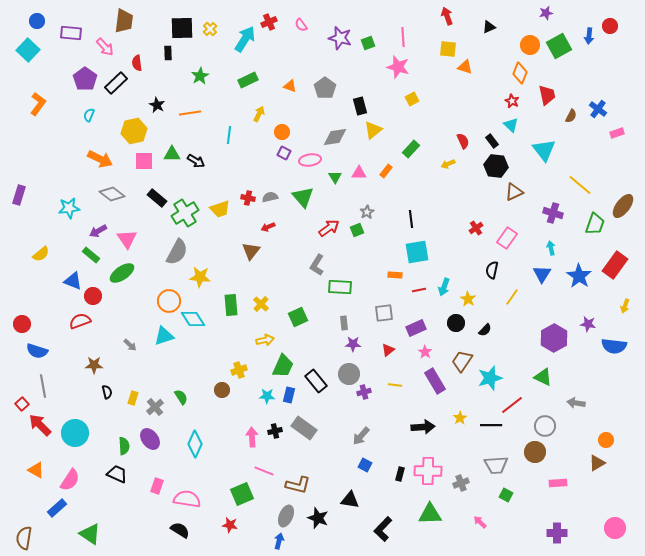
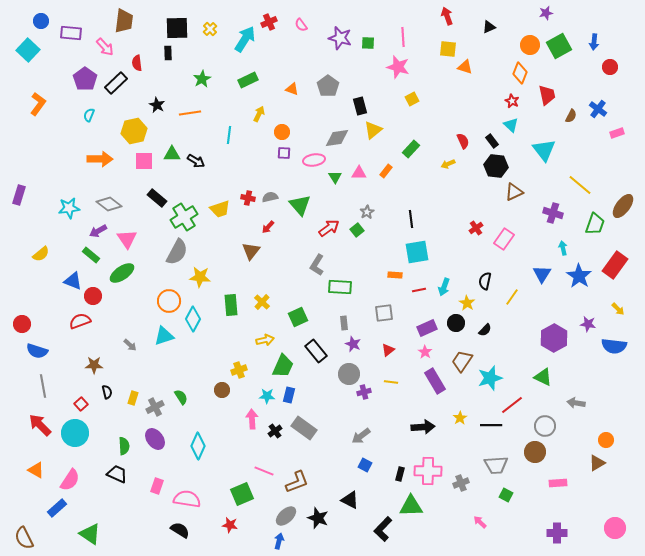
blue circle at (37, 21): moved 4 px right
red circle at (610, 26): moved 41 px down
black square at (182, 28): moved 5 px left
blue arrow at (589, 36): moved 5 px right, 6 px down
green square at (368, 43): rotated 24 degrees clockwise
green star at (200, 76): moved 2 px right, 3 px down
orange triangle at (290, 86): moved 2 px right, 3 px down
gray pentagon at (325, 88): moved 3 px right, 2 px up
gray diamond at (335, 137): moved 2 px right, 1 px down
purple square at (284, 153): rotated 24 degrees counterclockwise
orange arrow at (100, 159): rotated 25 degrees counterclockwise
pink ellipse at (310, 160): moved 4 px right
gray diamond at (112, 194): moved 3 px left, 10 px down
green triangle at (303, 197): moved 3 px left, 8 px down
green cross at (185, 213): moved 1 px left, 4 px down
red arrow at (268, 227): rotated 24 degrees counterclockwise
green square at (357, 230): rotated 16 degrees counterclockwise
pink rectangle at (507, 238): moved 3 px left, 1 px down
cyan arrow at (551, 248): moved 12 px right
black semicircle at (492, 270): moved 7 px left, 11 px down
yellow star at (468, 299): moved 1 px left, 4 px down
yellow cross at (261, 304): moved 1 px right, 2 px up
yellow arrow at (625, 306): moved 7 px left, 3 px down; rotated 64 degrees counterclockwise
cyan diamond at (193, 319): rotated 60 degrees clockwise
purple rectangle at (416, 328): moved 11 px right
purple star at (353, 344): rotated 21 degrees clockwise
black rectangle at (316, 381): moved 30 px up
yellow line at (395, 385): moved 4 px left, 3 px up
red square at (22, 404): moved 59 px right
gray cross at (155, 407): rotated 12 degrees clockwise
black cross at (275, 431): rotated 24 degrees counterclockwise
gray arrow at (361, 436): rotated 12 degrees clockwise
pink arrow at (252, 437): moved 18 px up
purple ellipse at (150, 439): moved 5 px right
cyan diamond at (195, 444): moved 3 px right, 2 px down
brown L-shape at (298, 485): moved 1 px left, 3 px up; rotated 35 degrees counterclockwise
black triangle at (350, 500): rotated 18 degrees clockwise
green triangle at (430, 514): moved 19 px left, 8 px up
gray ellipse at (286, 516): rotated 25 degrees clockwise
brown semicircle at (24, 538): rotated 35 degrees counterclockwise
